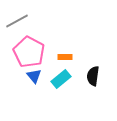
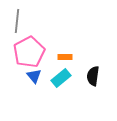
gray line: rotated 55 degrees counterclockwise
pink pentagon: rotated 16 degrees clockwise
cyan rectangle: moved 1 px up
